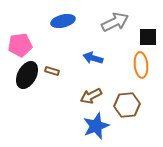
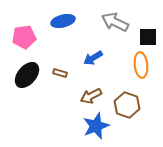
gray arrow: rotated 128 degrees counterclockwise
pink pentagon: moved 4 px right, 8 px up
blue arrow: rotated 48 degrees counterclockwise
brown rectangle: moved 8 px right, 2 px down
black ellipse: rotated 12 degrees clockwise
brown hexagon: rotated 25 degrees clockwise
